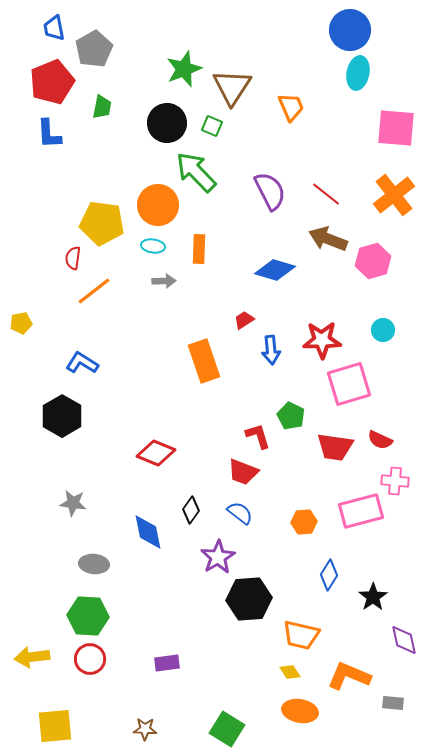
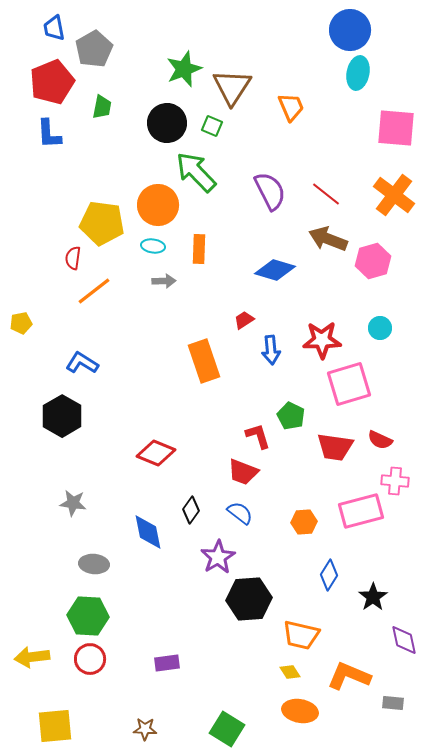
orange cross at (394, 195): rotated 15 degrees counterclockwise
cyan circle at (383, 330): moved 3 px left, 2 px up
